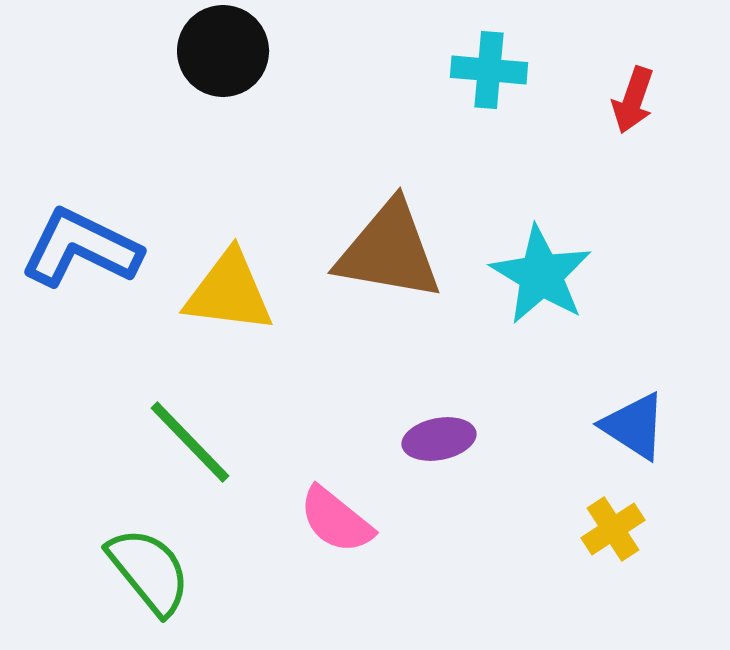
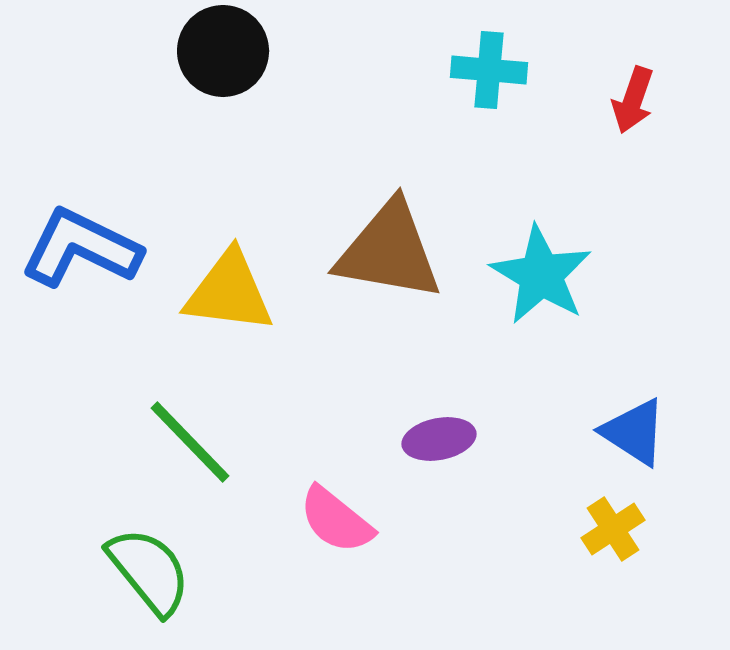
blue triangle: moved 6 px down
